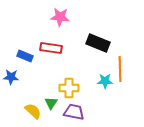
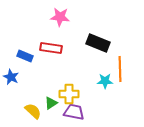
blue star: rotated 21 degrees clockwise
yellow cross: moved 6 px down
green triangle: rotated 24 degrees clockwise
